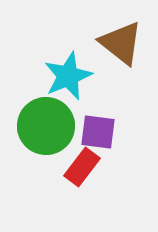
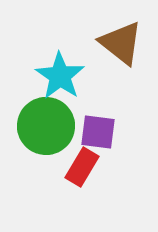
cyan star: moved 8 px left; rotated 15 degrees counterclockwise
red rectangle: rotated 6 degrees counterclockwise
